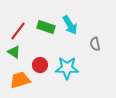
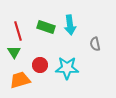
cyan arrow: rotated 24 degrees clockwise
red line: rotated 54 degrees counterclockwise
green triangle: rotated 24 degrees clockwise
